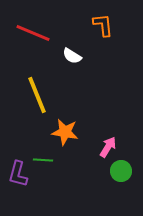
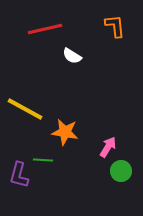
orange L-shape: moved 12 px right, 1 px down
red line: moved 12 px right, 4 px up; rotated 36 degrees counterclockwise
yellow line: moved 12 px left, 14 px down; rotated 39 degrees counterclockwise
purple L-shape: moved 1 px right, 1 px down
